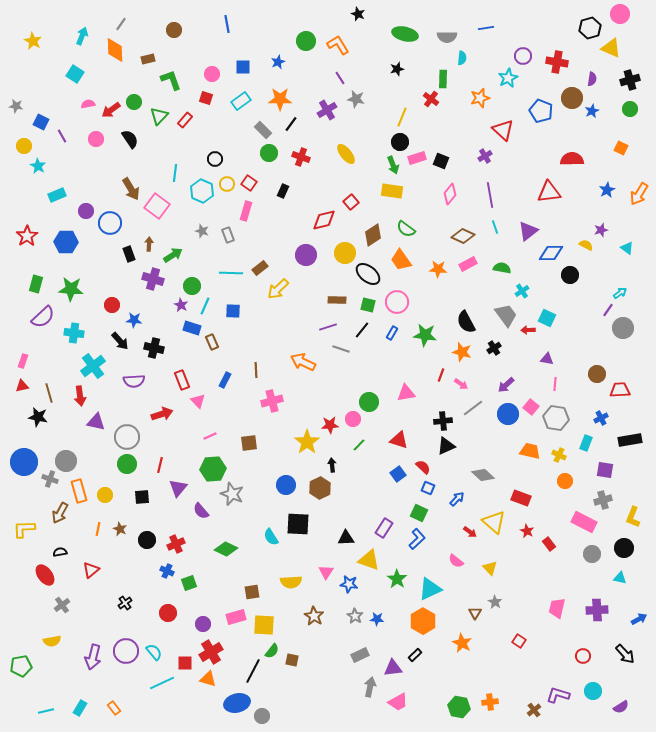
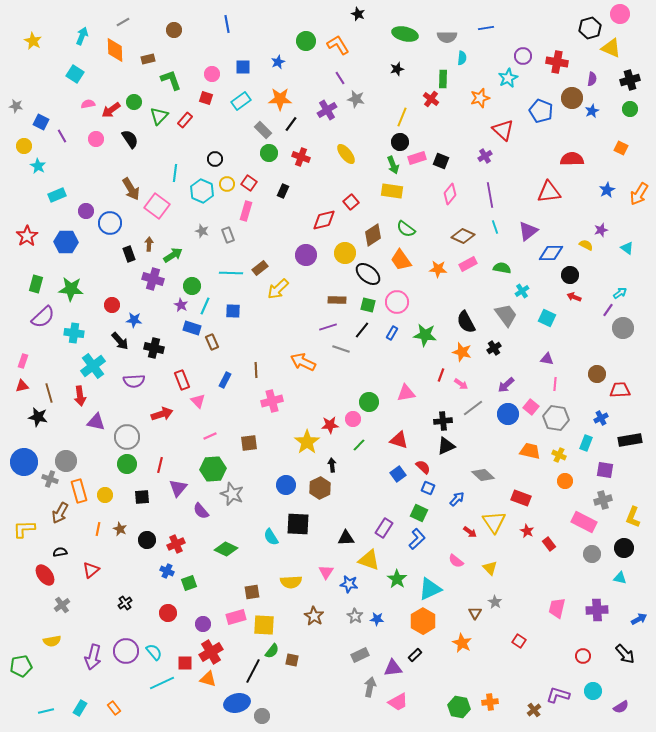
gray line at (121, 24): moved 2 px right, 2 px up; rotated 24 degrees clockwise
red arrow at (528, 330): moved 46 px right, 33 px up; rotated 24 degrees clockwise
yellow triangle at (494, 522): rotated 15 degrees clockwise
